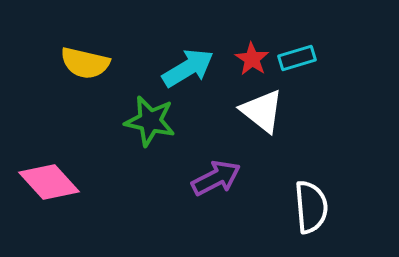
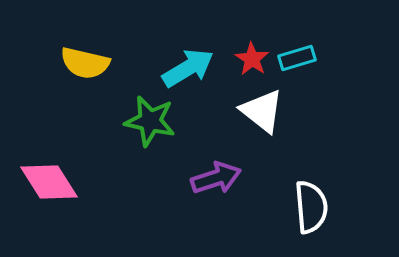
purple arrow: rotated 9 degrees clockwise
pink diamond: rotated 10 degrees clockwise
